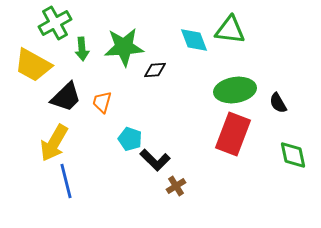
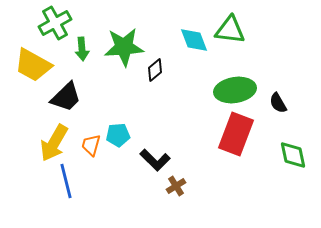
black diamond: rotated 35 degrees counterclockwise
orange trapezoid: moved 11 px left, 43 px down
red rectangle: moved 3 px right
cyan pentagon: moved 12 px left, 4 px up; rotated 25 degrees counterclockwise
